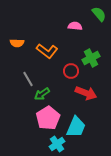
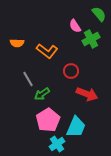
pink semicircle: rotated 128 degrees counterclockwise
green cross: moved 19 px up
red arrow: moved 1 px right, 1 px down
pink pentagon: moved 2 px down
